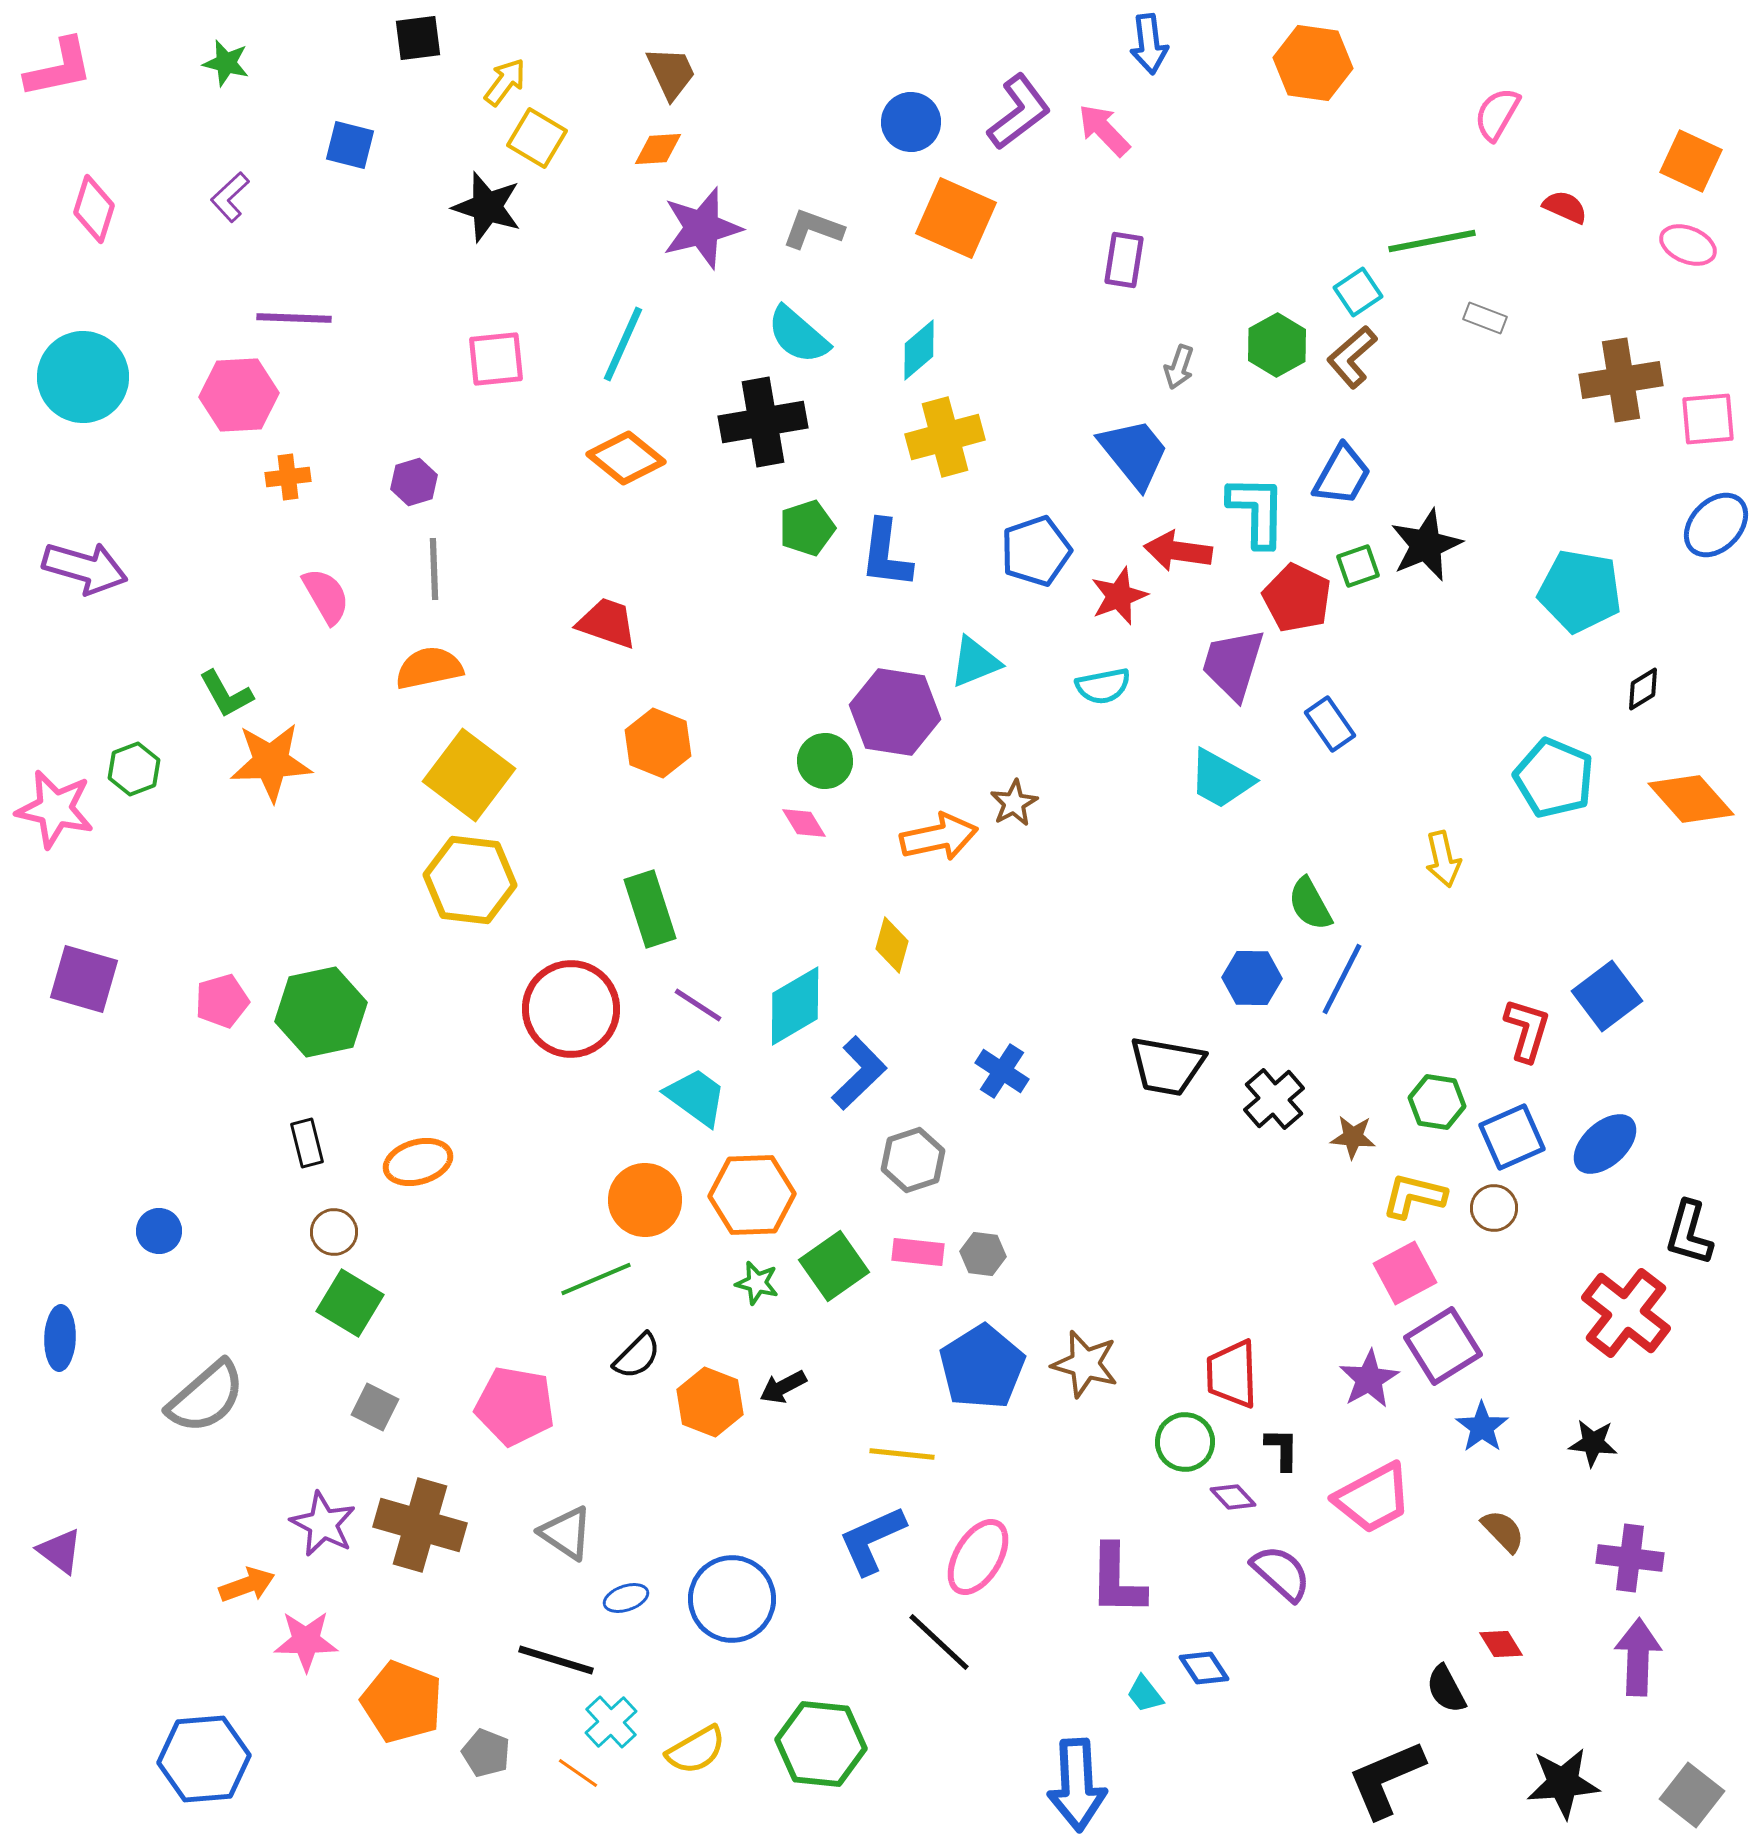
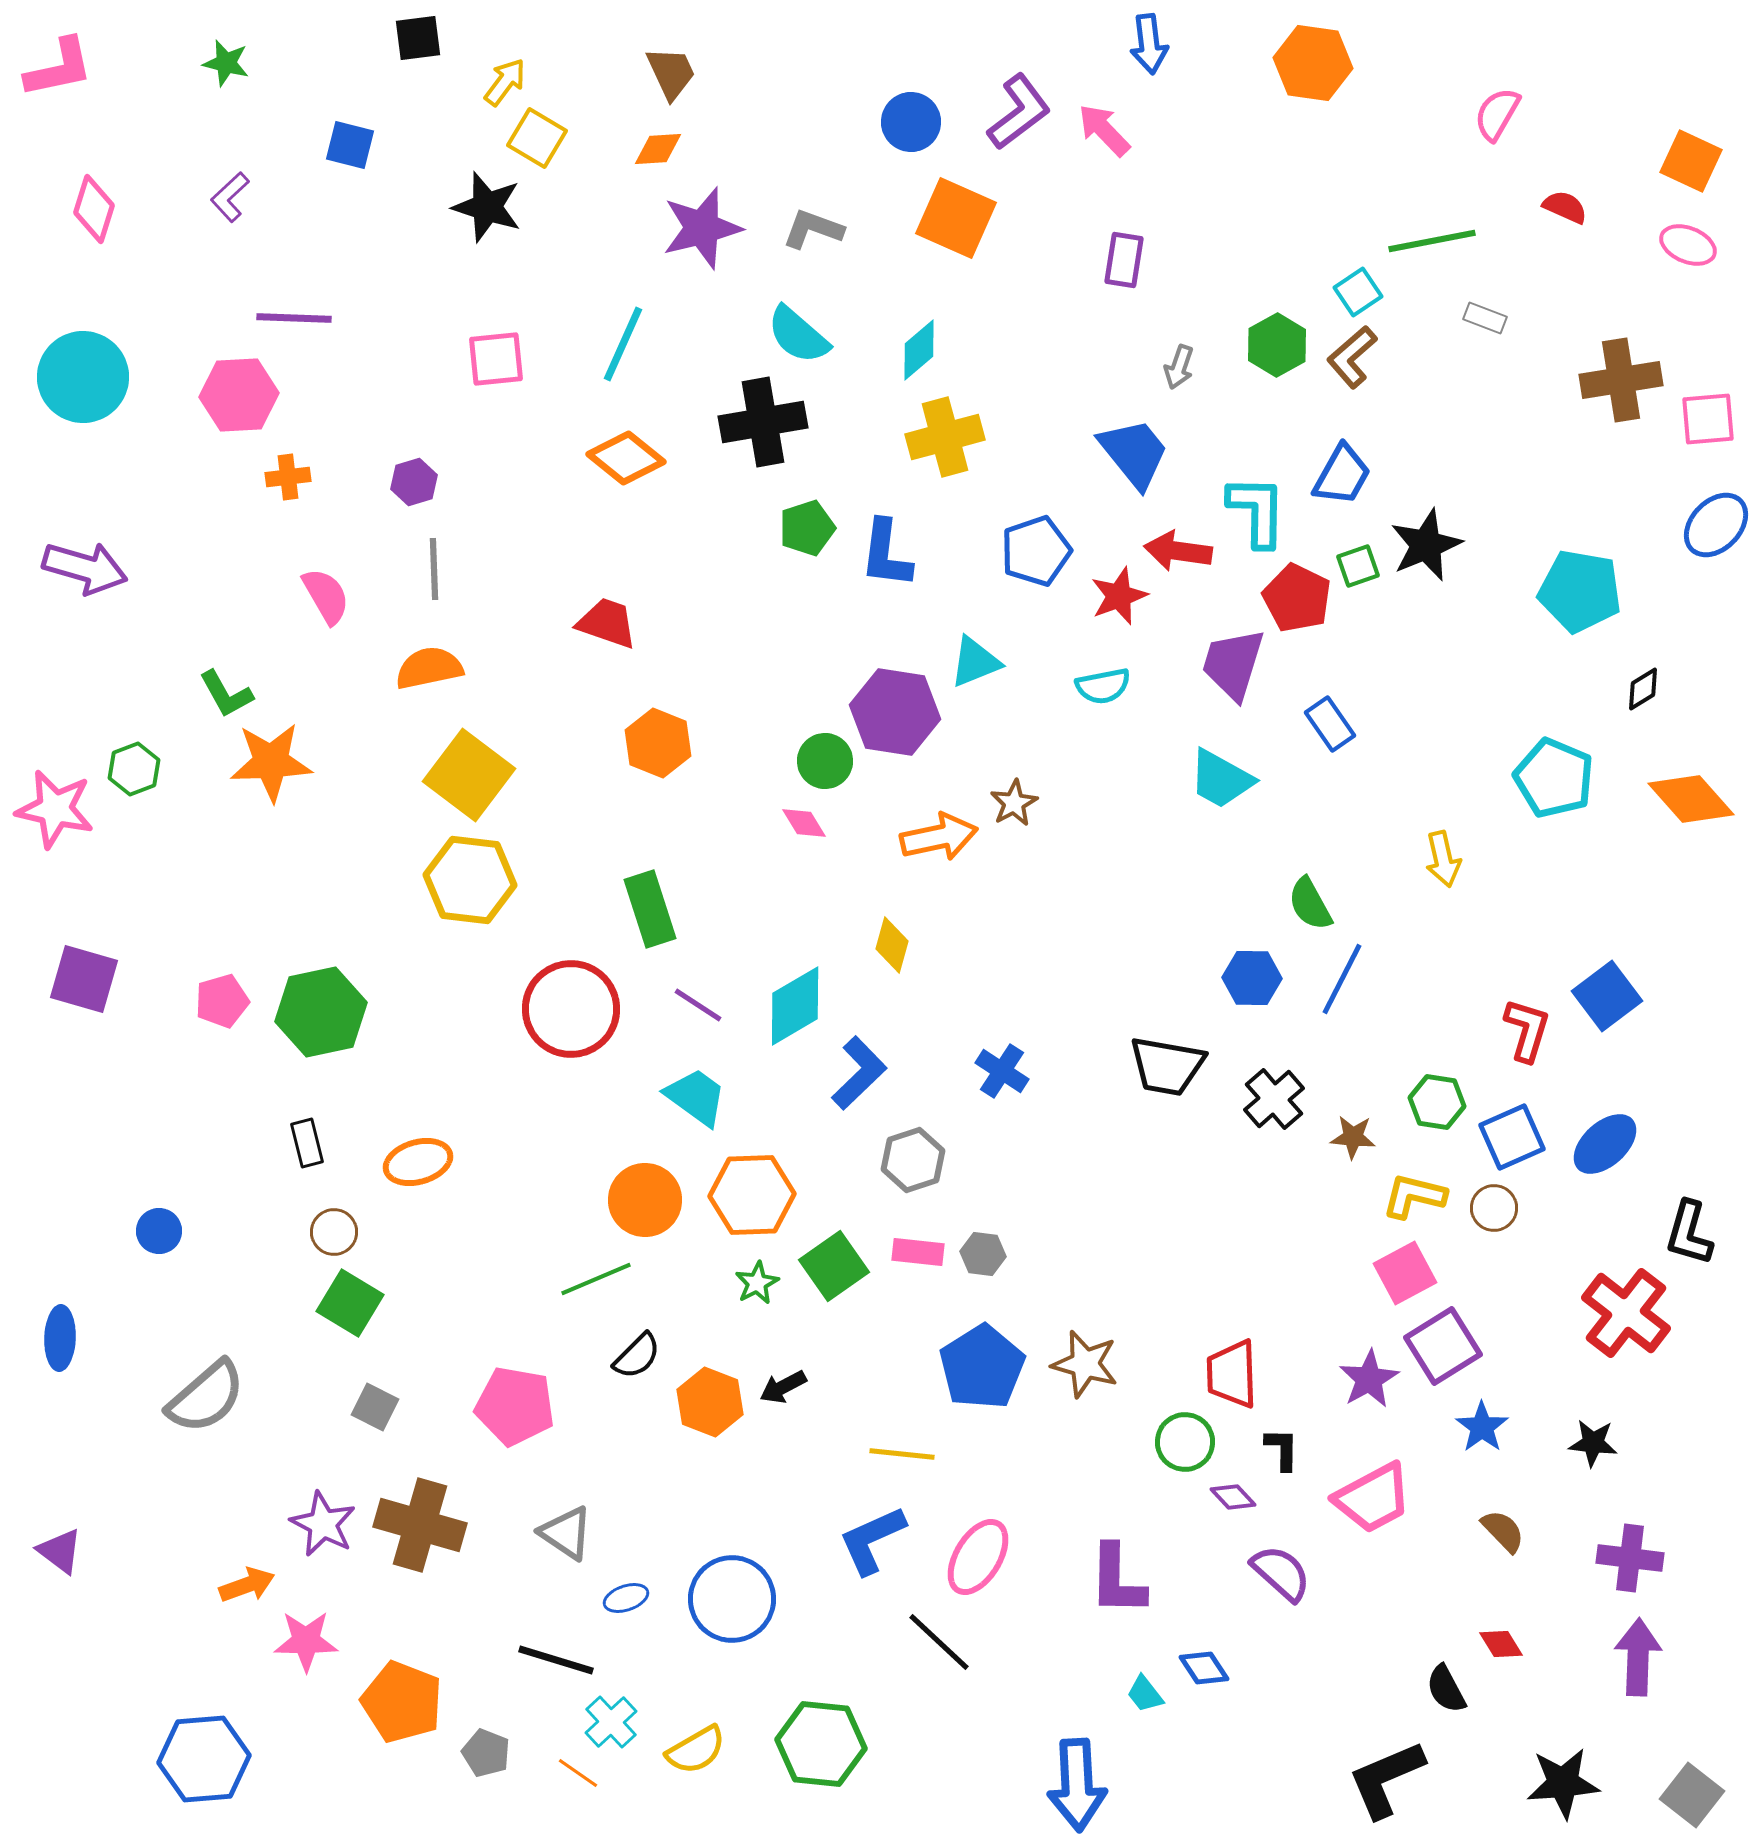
green star at (757, 1283): rotated 30 degrees clockwise
